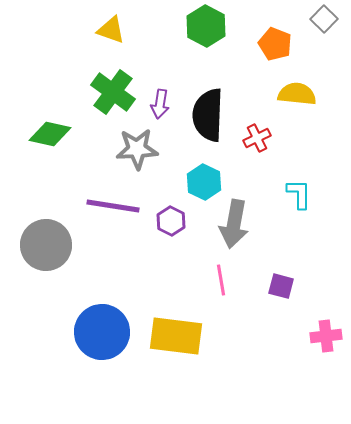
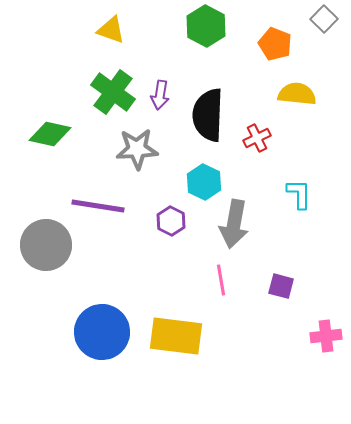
purple arrow: moved 9 px up
purple line: moved 15 px left
